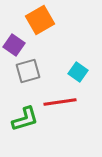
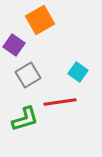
gray square: moved 4 px down; rotated 15 degrees counterclockwise
